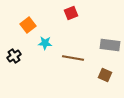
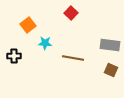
red square: rotated 24 degrees counterclockwise
black cross: rotated 32 degrees clockwise
brown square: moved 6 px right, 5 px up
